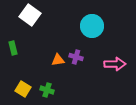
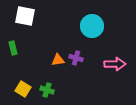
white square: moved 5 px left, 1 px down; rotated 25 degrees counterclockwise
purple cross: moved 1 px down
